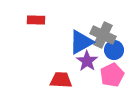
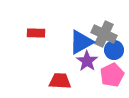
red rectangle: moved 13 px down
gray cross: moved 1 px right, 1 px up
red trapezoid: moved 1 px left, 1 px down
